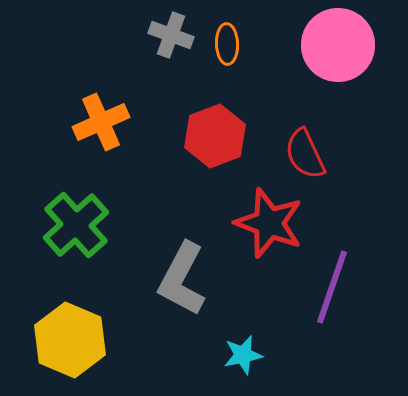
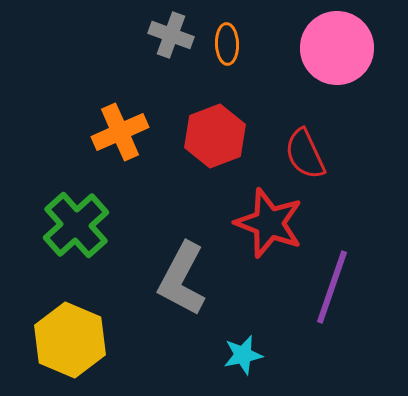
pink circle: moved 1 px left, 3 px down
orange cross: moved 19 px right, 10 px down
